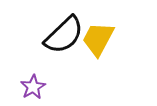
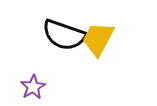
black semicircle: rotated 63 degrees clockwise
